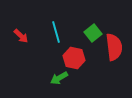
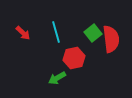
red arrow: moved 2 px right, 3 px up
red semicircle: moved 3 px left, 8 px up
red hexagon: rotated 25 degrees counterclockwise
green arrow: moved 2 px left
